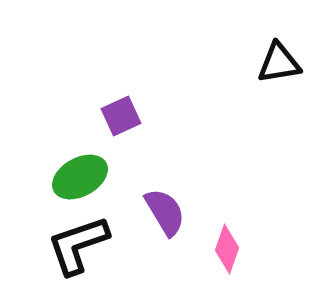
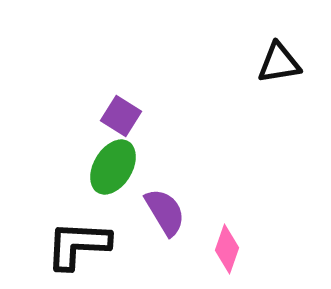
purple square: rotated 33 degrees counterclockwise
green ellipse: moved 33 px right, 10 px up; rotated 30 degrees counterclockwise
black L-shape: rotated 22 degrees clockwise
